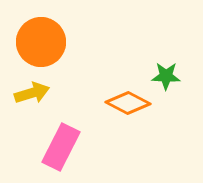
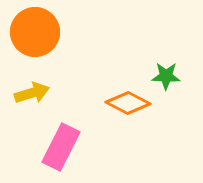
orange circle: moved 6 px left, 10 px up
